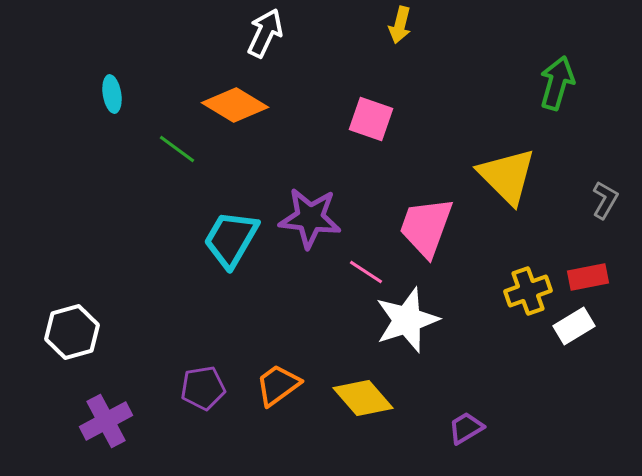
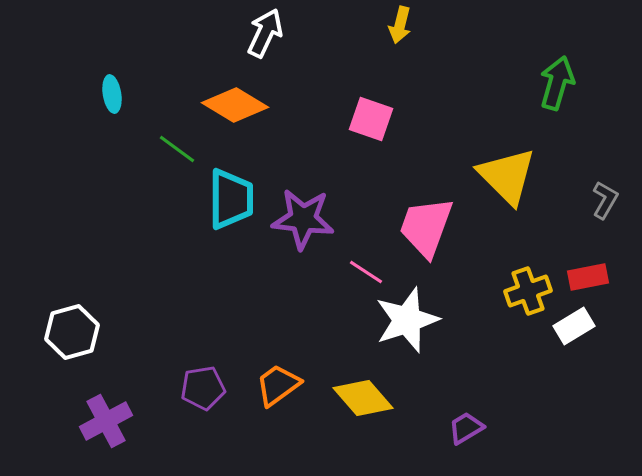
purple star: moved 7 px left, 1 px down
cyan trapezoid: moved 40 px up; rotated 150 degrees clockwise
